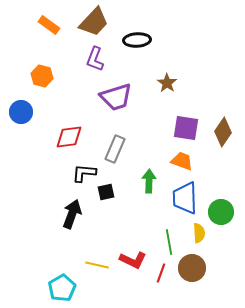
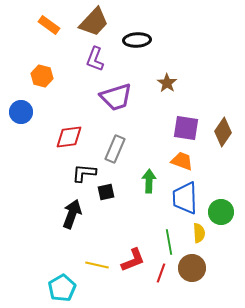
red L-shape: rotated 48 degrees counterclockwise
